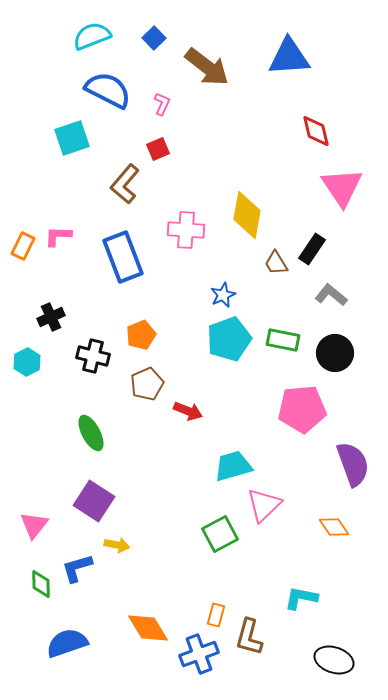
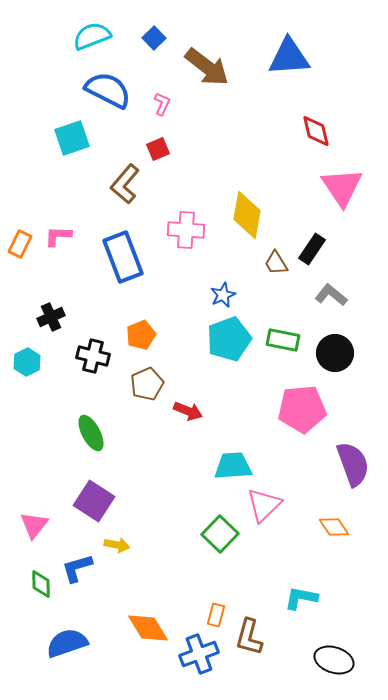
orange rectangle at (23, 246): moved 3 px left, 2 px up
cyan trapezoid at (233, 466): rotated 12 degrees clockwise
green square at (220, 534): rotated 18 degrees counterclockwise
